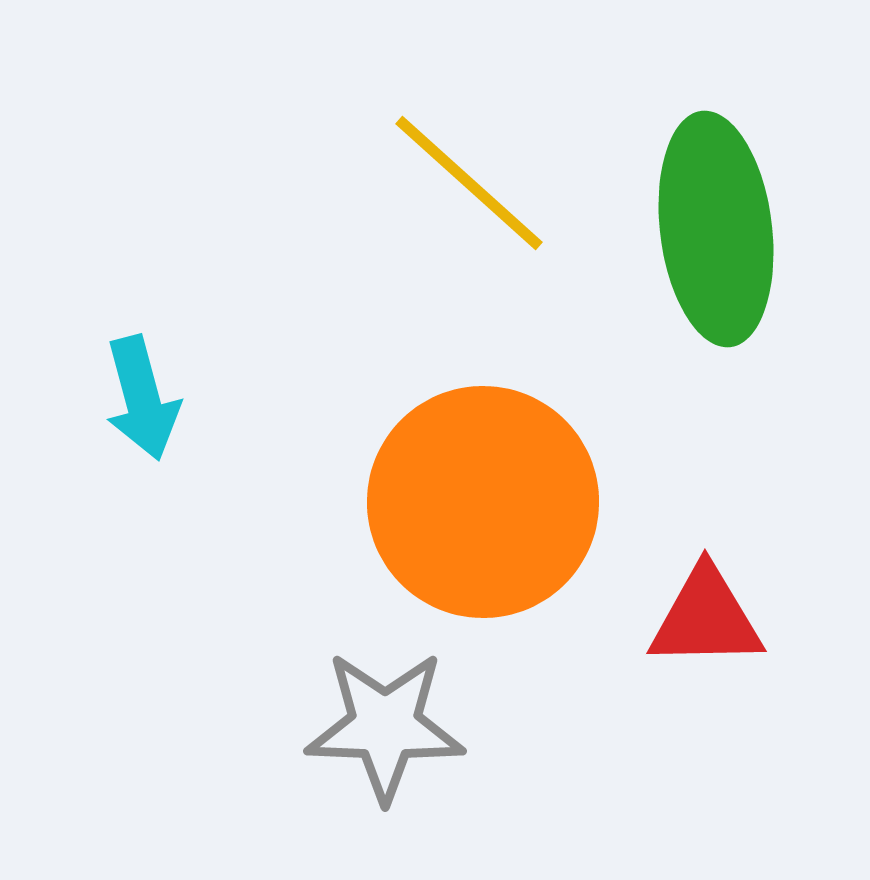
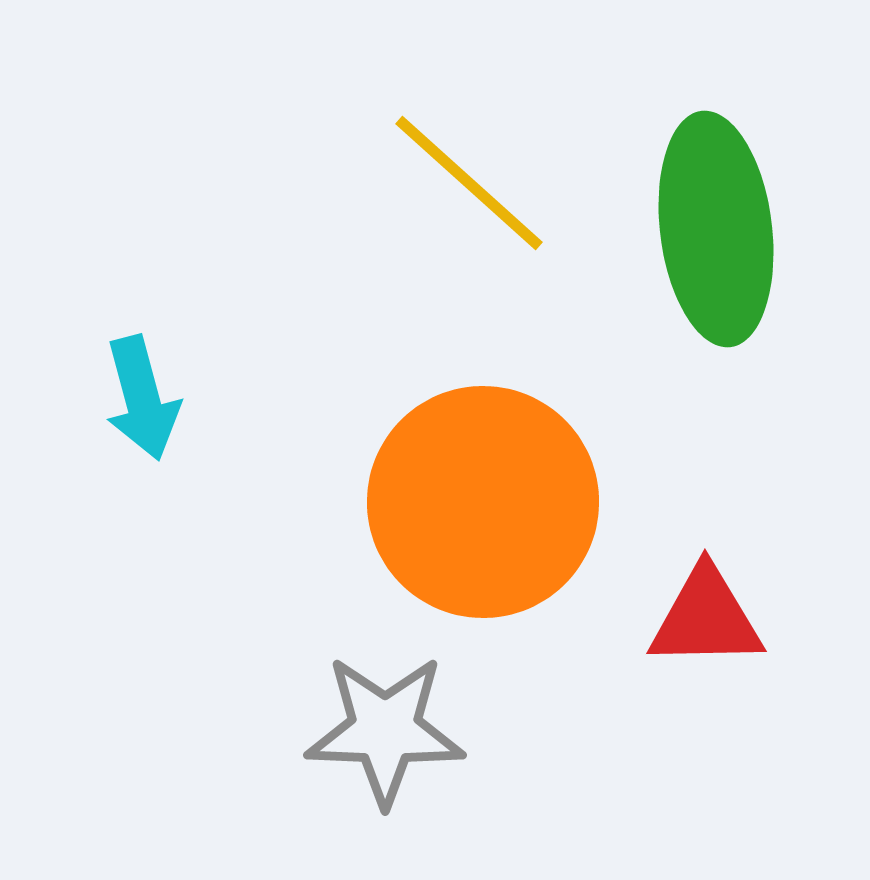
gray star: moved 4 px down
